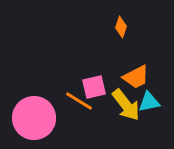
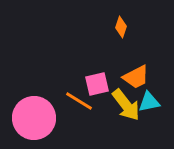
pink square: moved 3 px right, 3 px up
